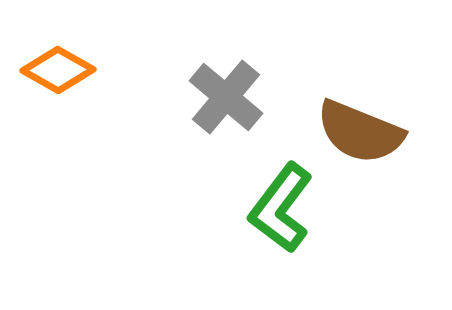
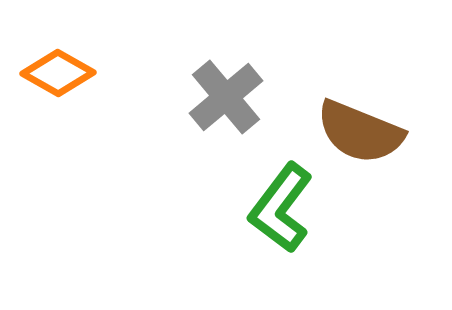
orange diamond: moved 3 px down
gray cross: rotated 10 degrees clockwise
